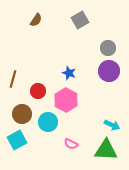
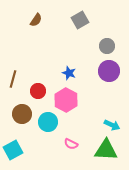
gray circle: moved 1 px left, 2 px up
cyan square: moved 4 px left, 10 px down
